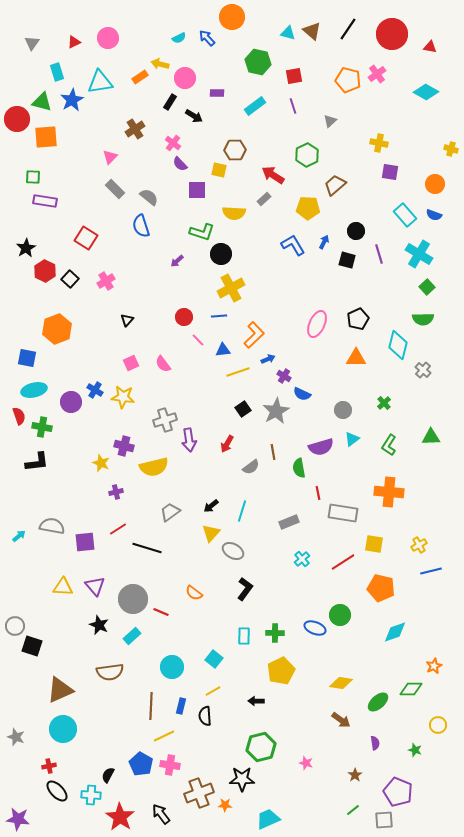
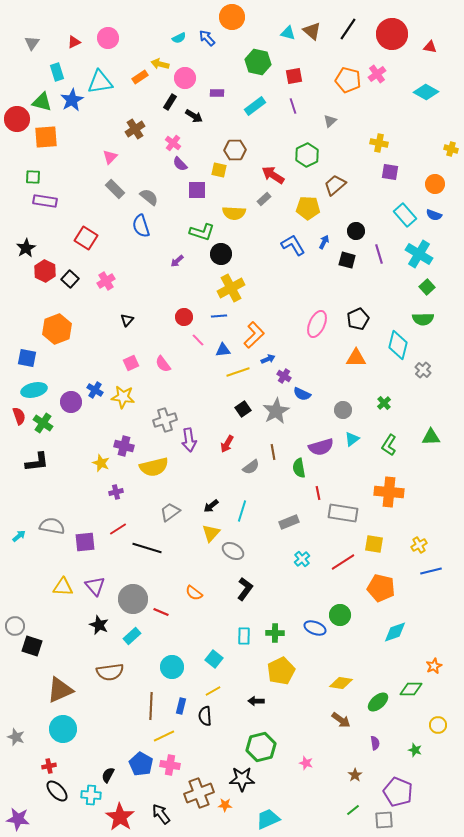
green cross at (42, 427): moved 1 px right, 4 px up; rotated 24 degrees clockwise
